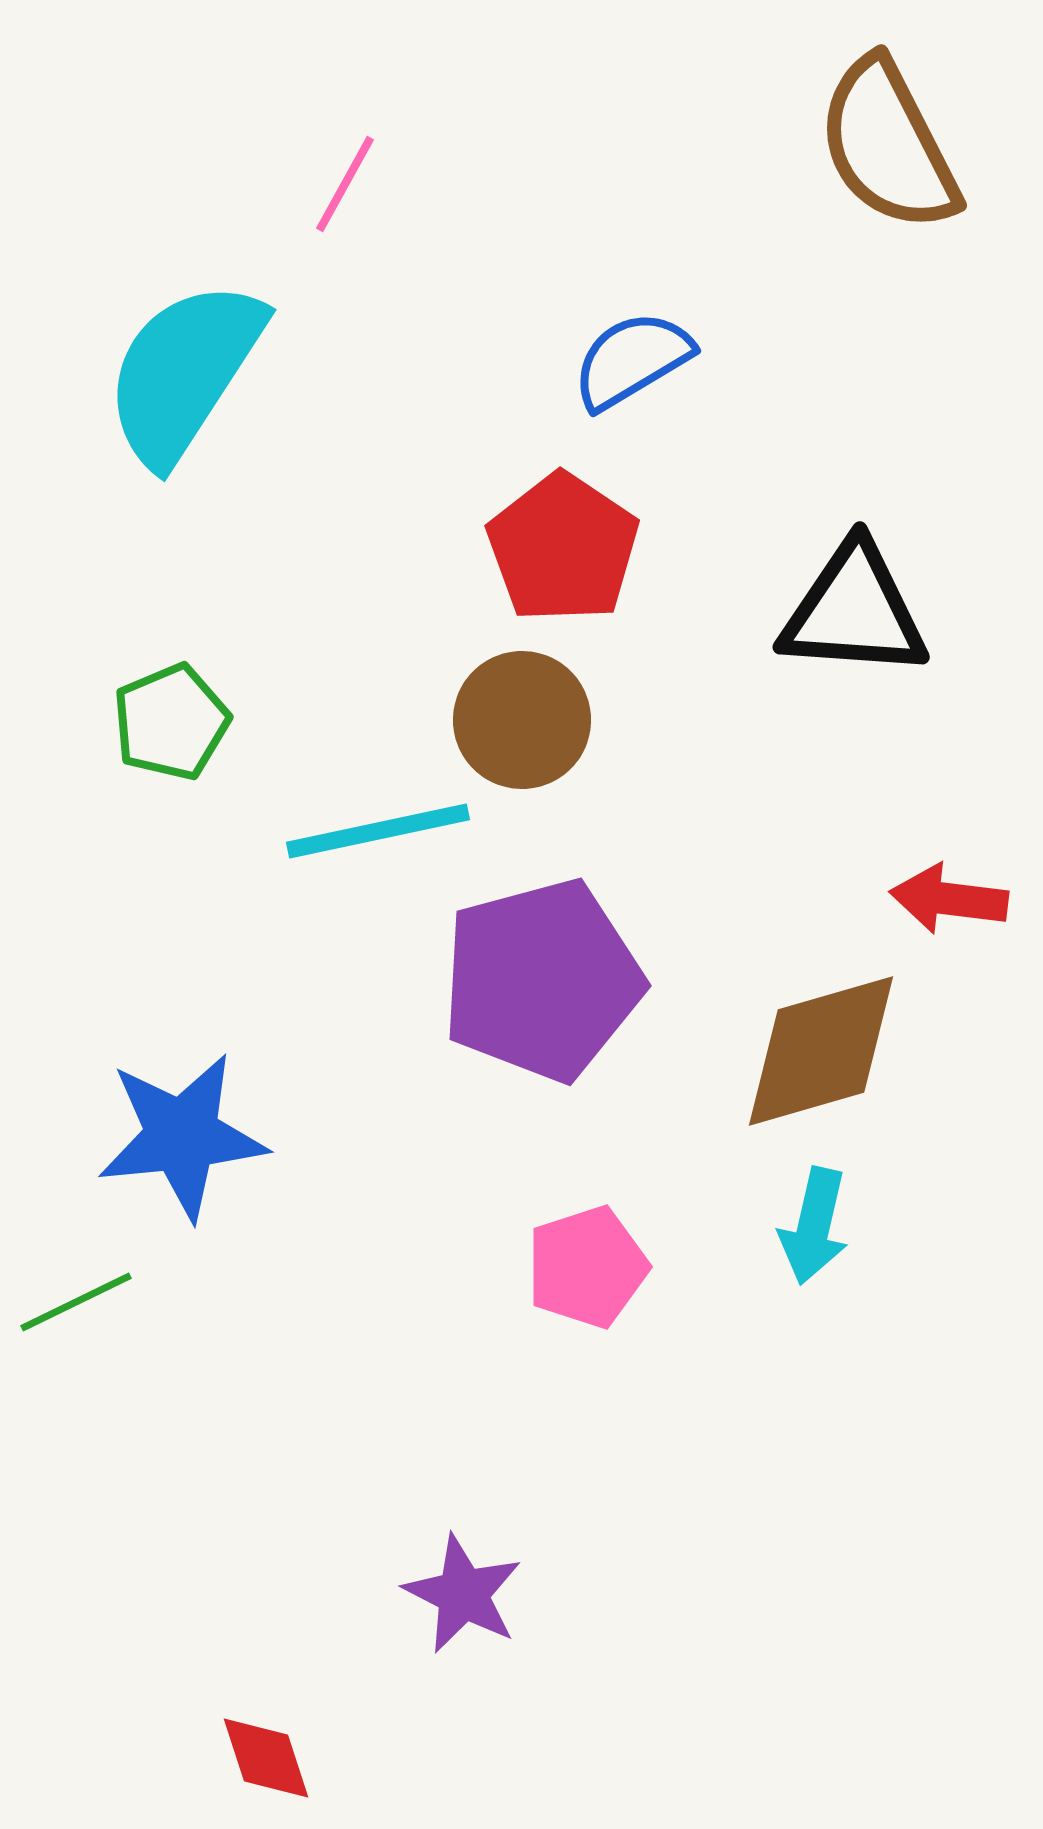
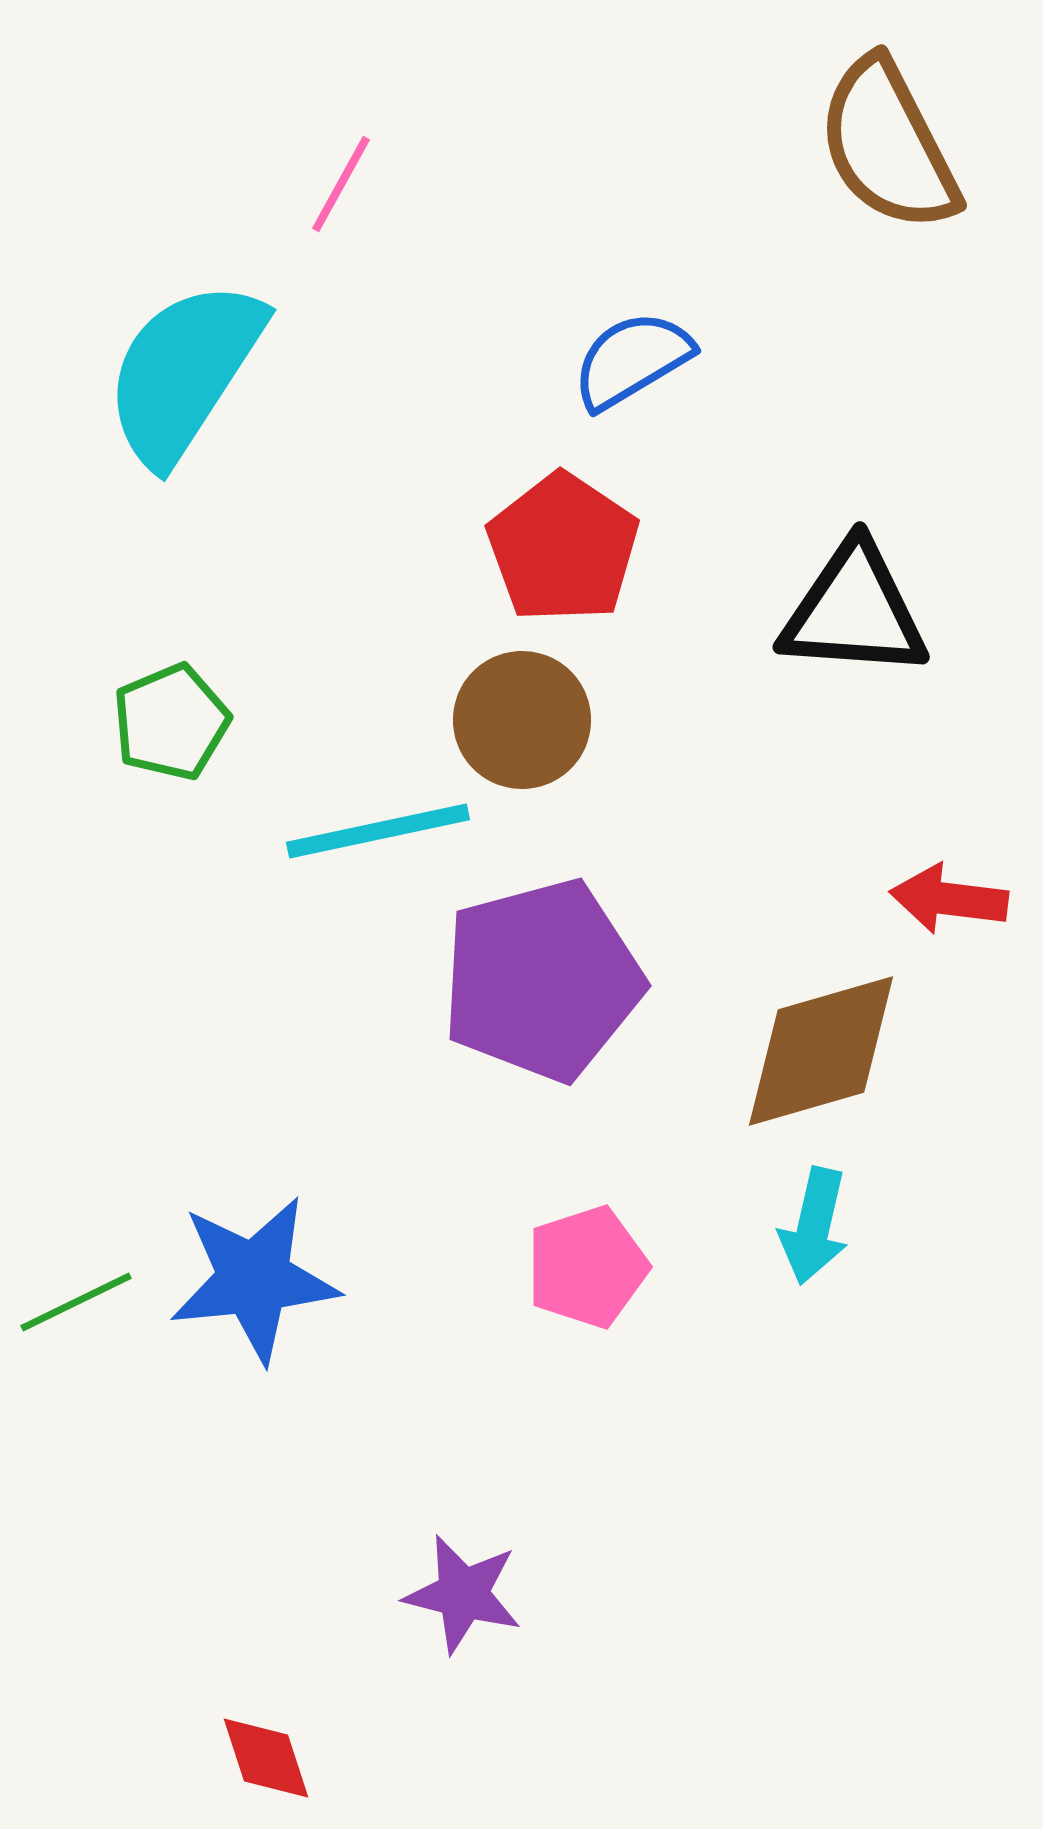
pink line: moved 4 px left
blue star: moved 72 px right, 143 px down
purple star: rotated 13 degrees counterclockwise
